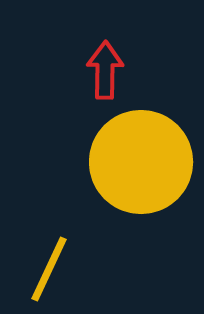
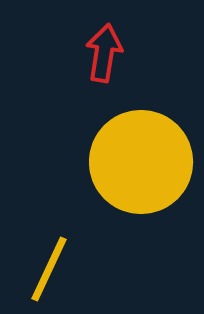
red arrow: moved 1 px left, 17 px up; rotated 8 degrees clockwise
